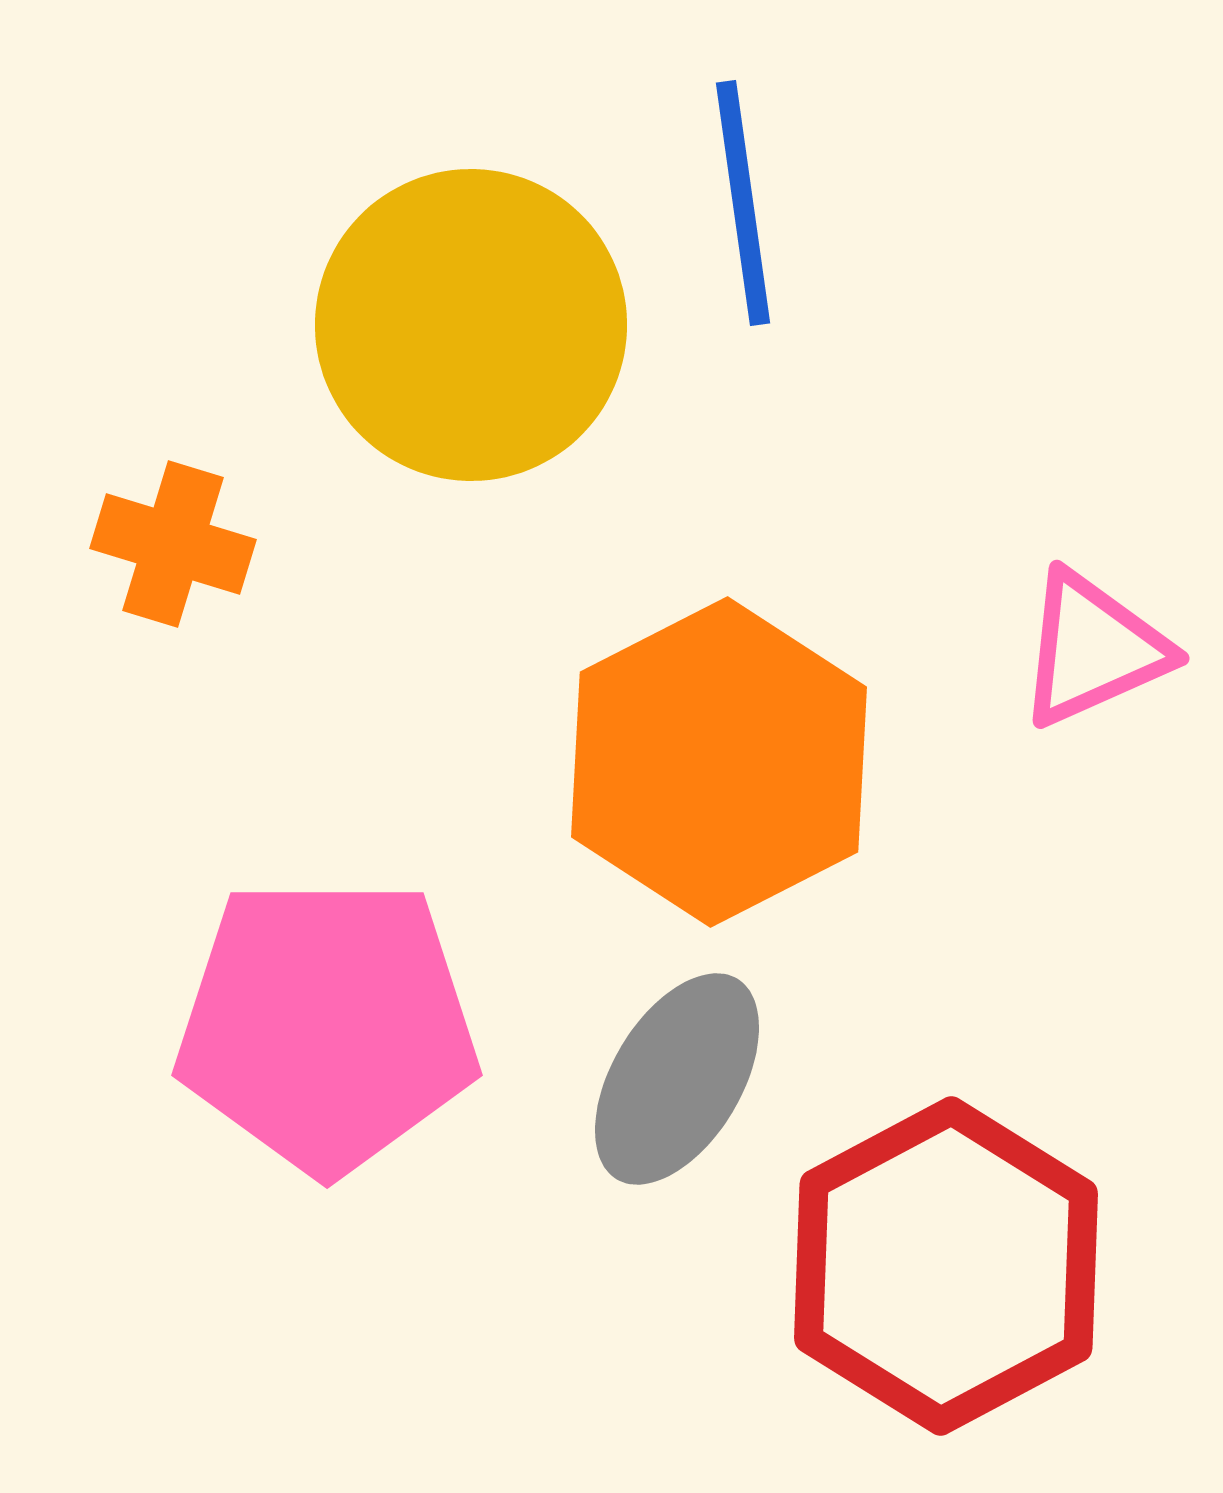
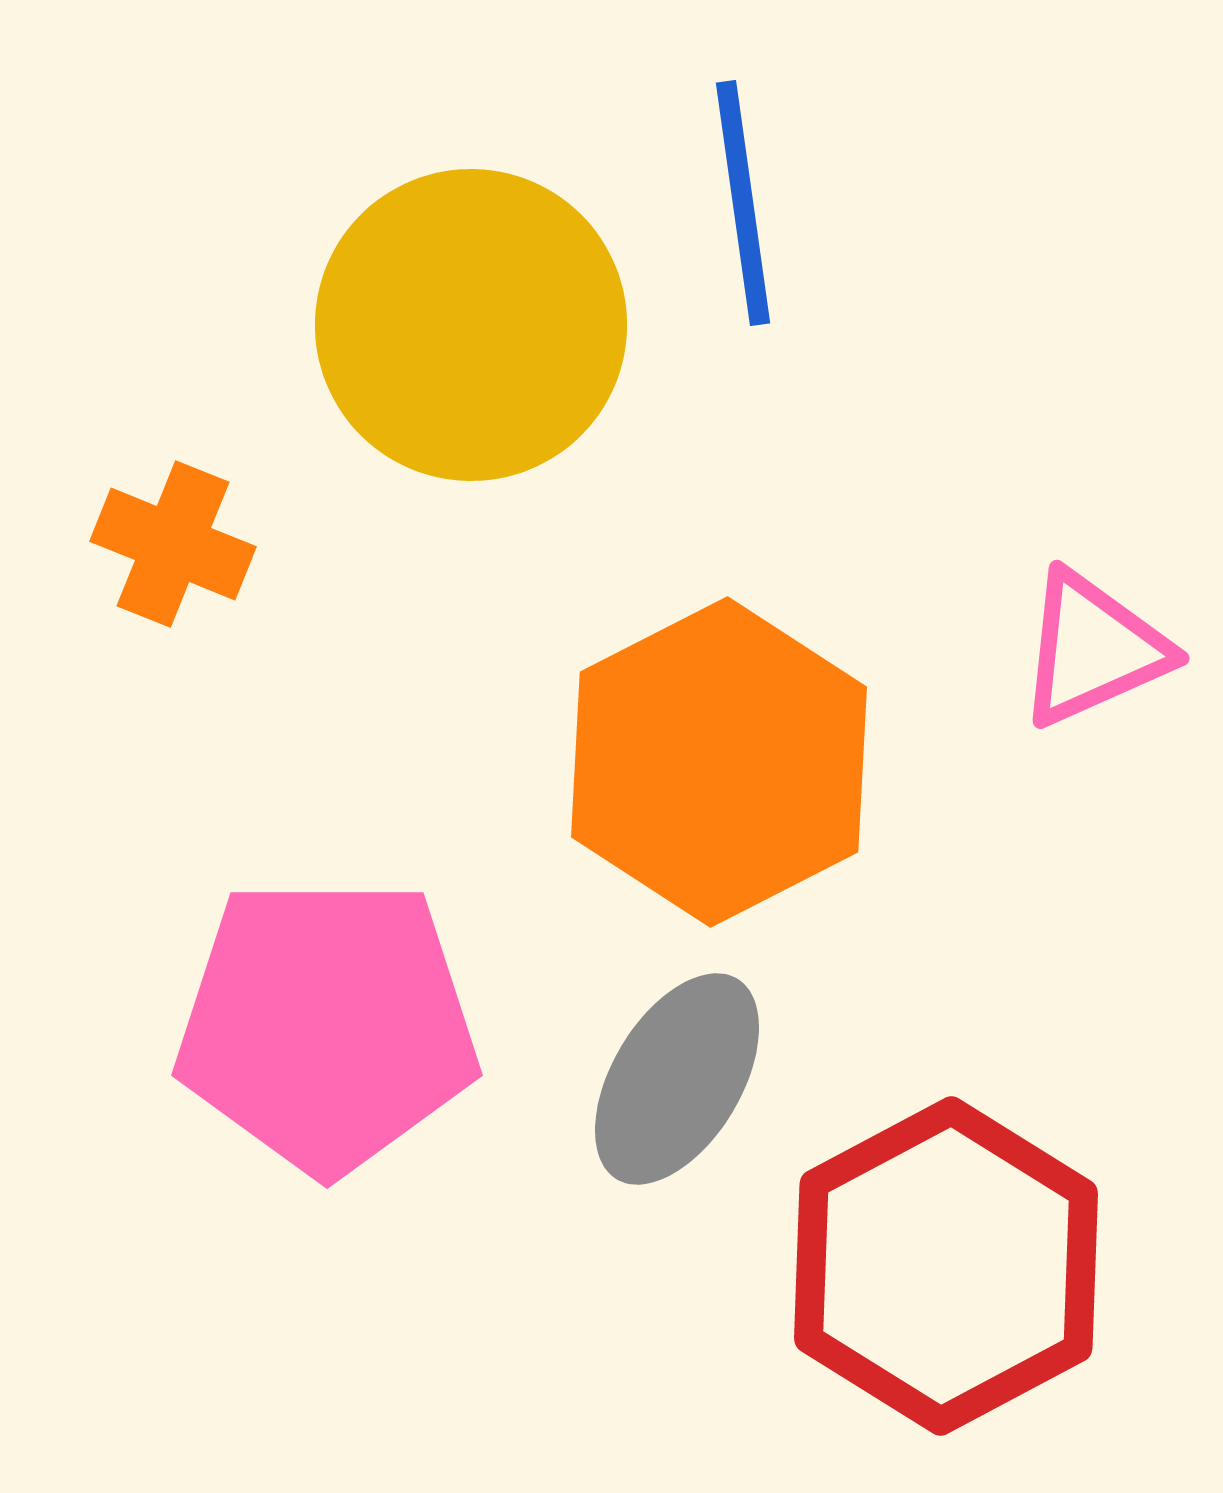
orange cross: rotated 5 degrees clockwise
